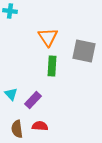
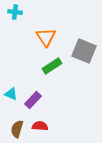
cyan cross: moved 5 px right, 1 px down
orange triangle: moved 2 px left
gray square: rotated 10 degrees clockwise
green rectangle: rotated 54 degrees clockwise
cyan triangle: rotated 24 degrees counterclockwise
brown semicircle: rotated 24 degrees clockwise
